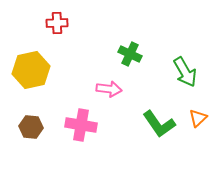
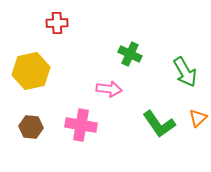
yellow hexagon: moved 1 px down
